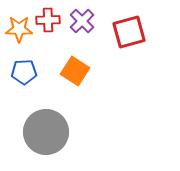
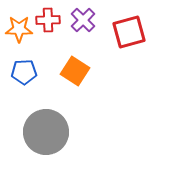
purple cross: moved 1 px right, 1 px up
